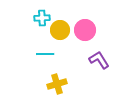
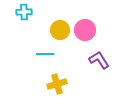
cyan cross: moved 18 px left, 6 px up
